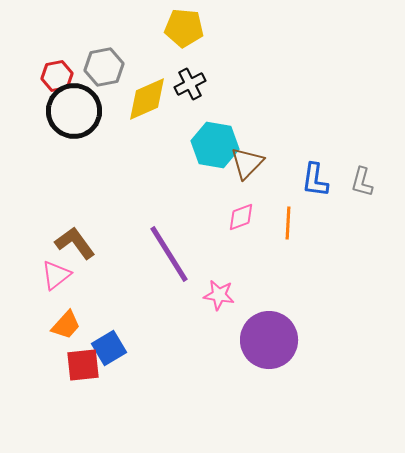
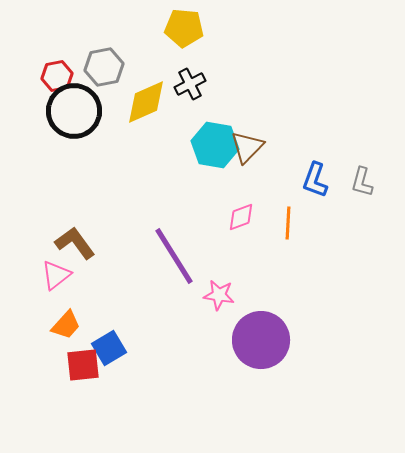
yellow diamond: moved 1 px left, 3 px down
brown triangle: moved 16 px up
blue L-shape: rotated 12 degrees clockwise
purple line: moved 5 px right, 2 px down
purple circle: moved 8 px left
